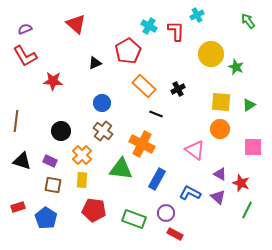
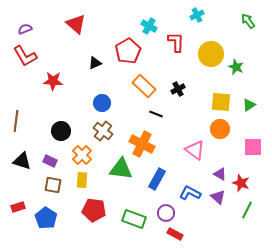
red L-shape at (176, 31): moved 11 px down
